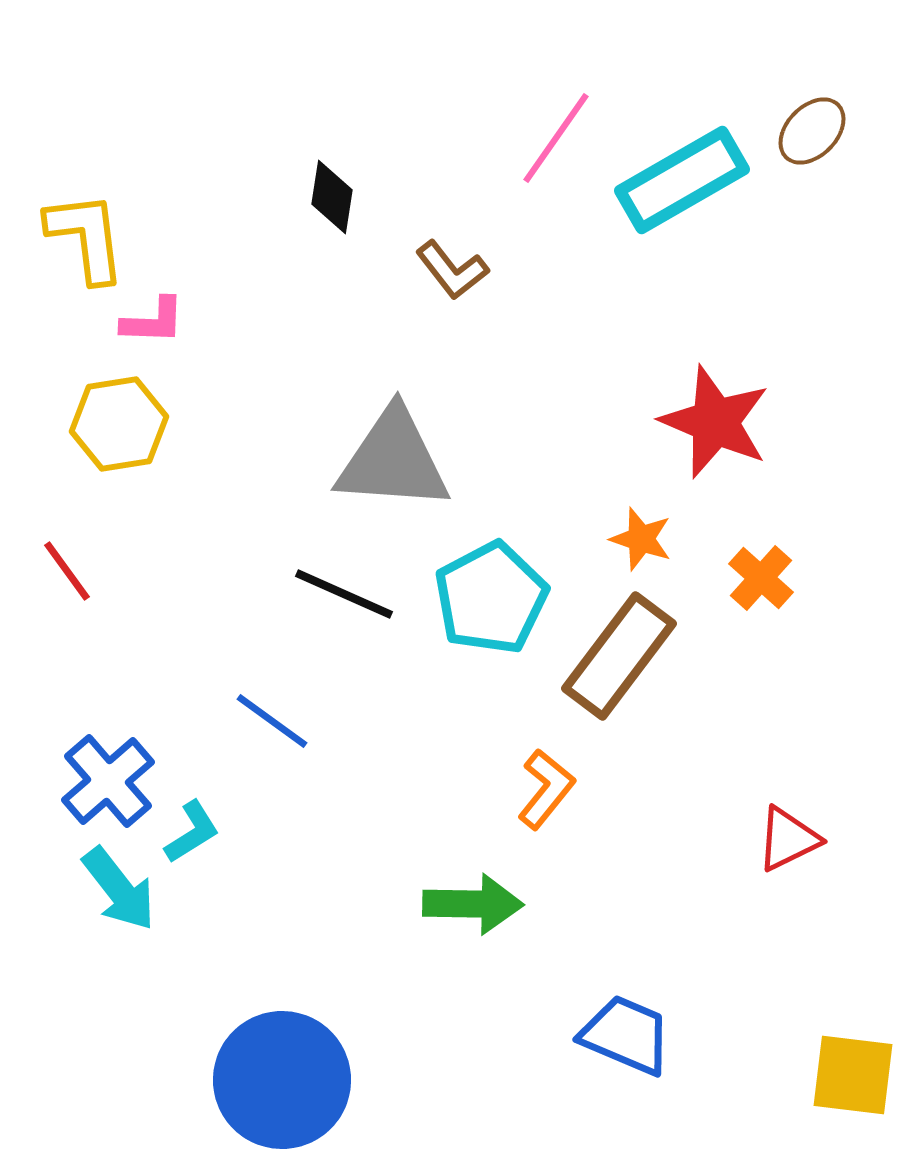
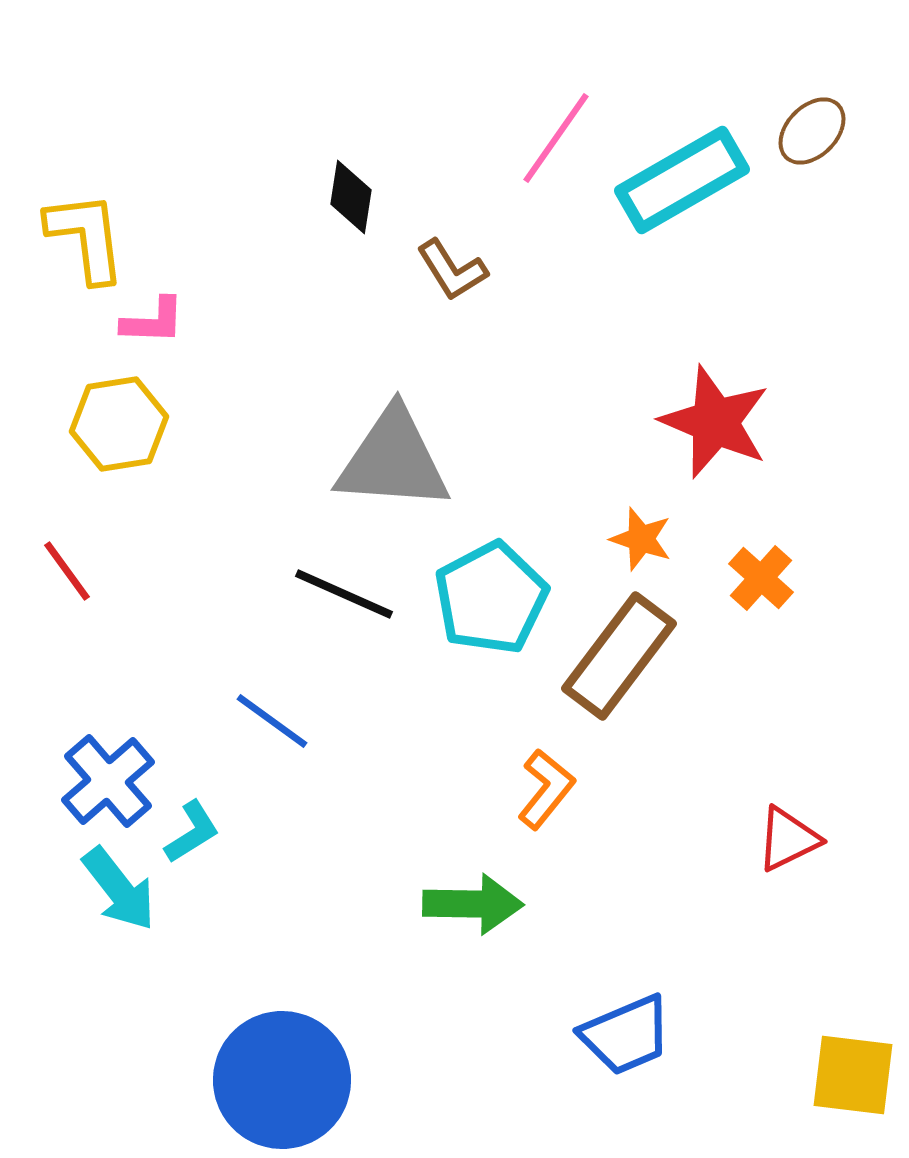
black diamond: moved 19 px right
brown L-shape: rotated 6 degrees clockwise
blue trapezoid: rotated 134 degrees clockwise
